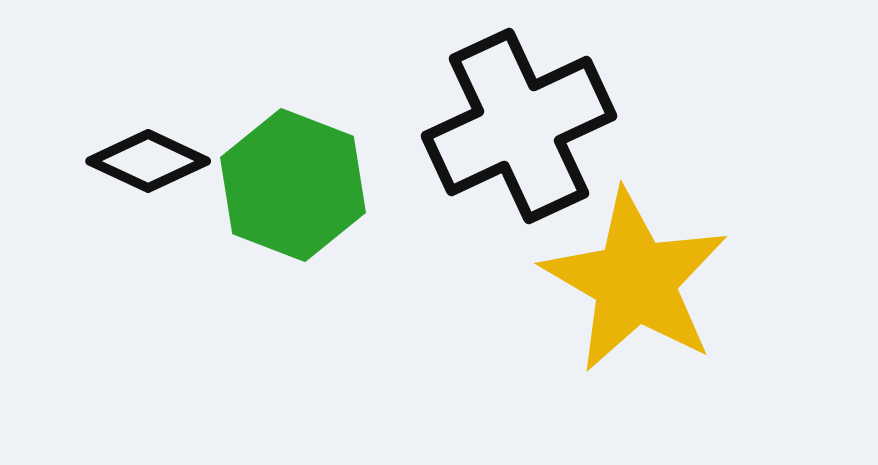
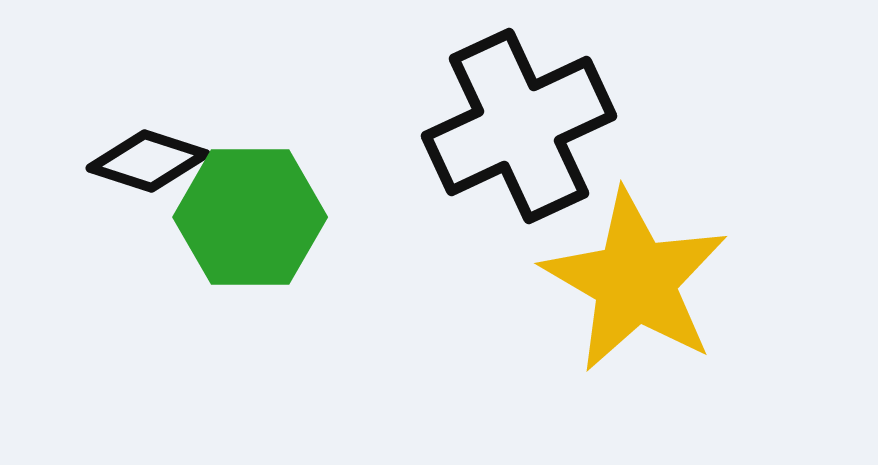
black diamond: rotated 7 degrees counterclockwise
green hexagon: moved 43 px left, 32 px down; rotated 21 degrees counterclockwise
